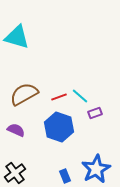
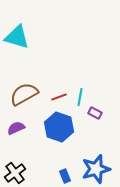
cyan line: moved 1 px down; rotated 60 degrees clockwise
purple rectangle: rotated 48 degrees clockwise
purple semicircle: moved 2 px up; rotated 48 degrees counterclockwise
blue star: rotated 12 degrees clockwise
